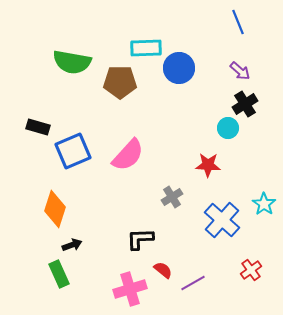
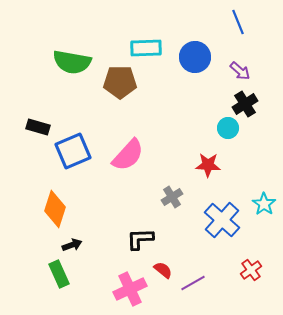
blue circle: moved 16 px right, 11 px up
pink cross: rotated 8 degrees counterclockwise
